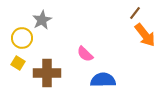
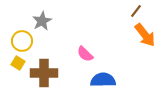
brown line: moved 1 px right, 2 px up
gray star: moved 1 px down
yellow circle: moved 3 px down
brown cross: moved 3 px left
